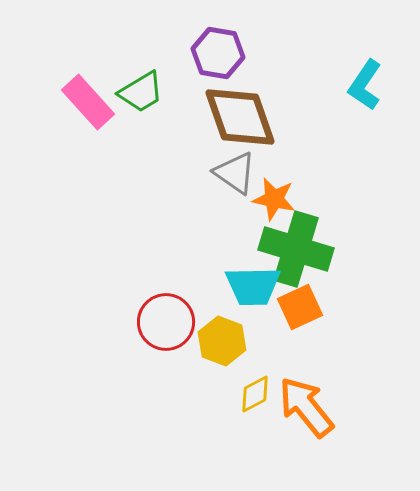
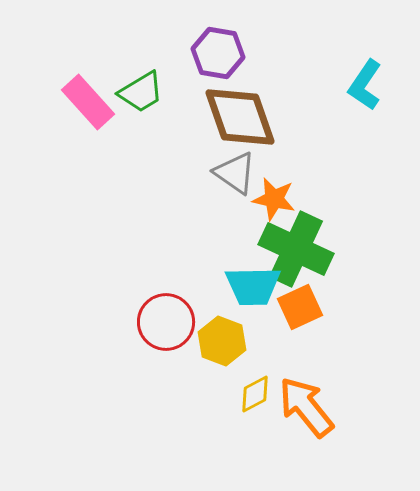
green cross: rotated 8 degrees clockwise
